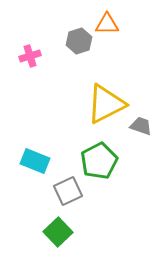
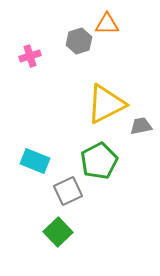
gray trapezoid: rotated 30 degrees counterclockwise
